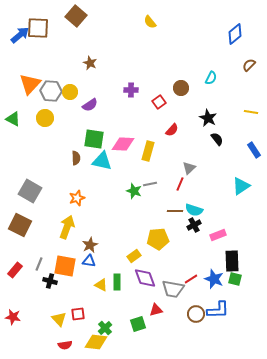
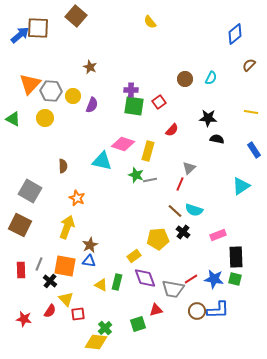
brown star at (90, 63): moved 4 px down
brown circle at (181, 88): moved 4 px right, 9 px up
yellow circle at (70, 92): moved 3 px right, 4 px down
purple semicircle at (90, 105): moved 2 px right; rotated 35 degrees counterclockwise
black star at (208, 118): rotated 24 degrees counterclockwise
green square at (94, 139): moved 40 px right, 33 px up
black semicircle at (217, 139): rotated 40 degrees counterclockwise
pink diamond at (123, 144): rotated 15 degrees clockwise
brown semicircle at (76, 158): moved 13 px left, 8 px down
gray line at (150, 184): moved 4 px up
green star at (134, 191): moved 2 px right, 16 px up
orange star at (77, 198): rotated 28 degrees counterclockwise
brown line at (175, 211): rotated 42 degrees clockwise
black cross at (194, 225): moved 11 px left, 7 px down; rotated 24 degrees counterclockwise
black rectangle at (232, 261): moved 4 px right, 4 px up
red rectangle at (15, 270): moved 6 px right; rotated 42 degrees counterclockwise
blue star at (214, 279): rotated 12 degrees counterclockwise
black cross at (50, 281): rotated 24 degrees clockwise
green rectangle at (117, 282): rotated 14 degrees clockwise
brown circle at (196, 314): moved 1 px right, 3 px up
red star at (13, 317): moved 11 px right, 2 px down
yellow triangle at (59, 319): moved 7 px right, 20 px up
red semicircle at (65, 345): moved 15 px left, 34 px up; rotated 48 degrees counterclockwise
